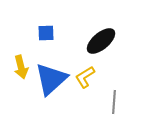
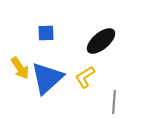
yellow arrow: moved 1 px left, 1 px down; rotated 20 degrees counterclockwise
blue triangle: moved 4 px left, 1 px up
